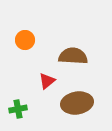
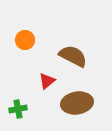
brown semicircle: rotated 24 degrees clockwise
